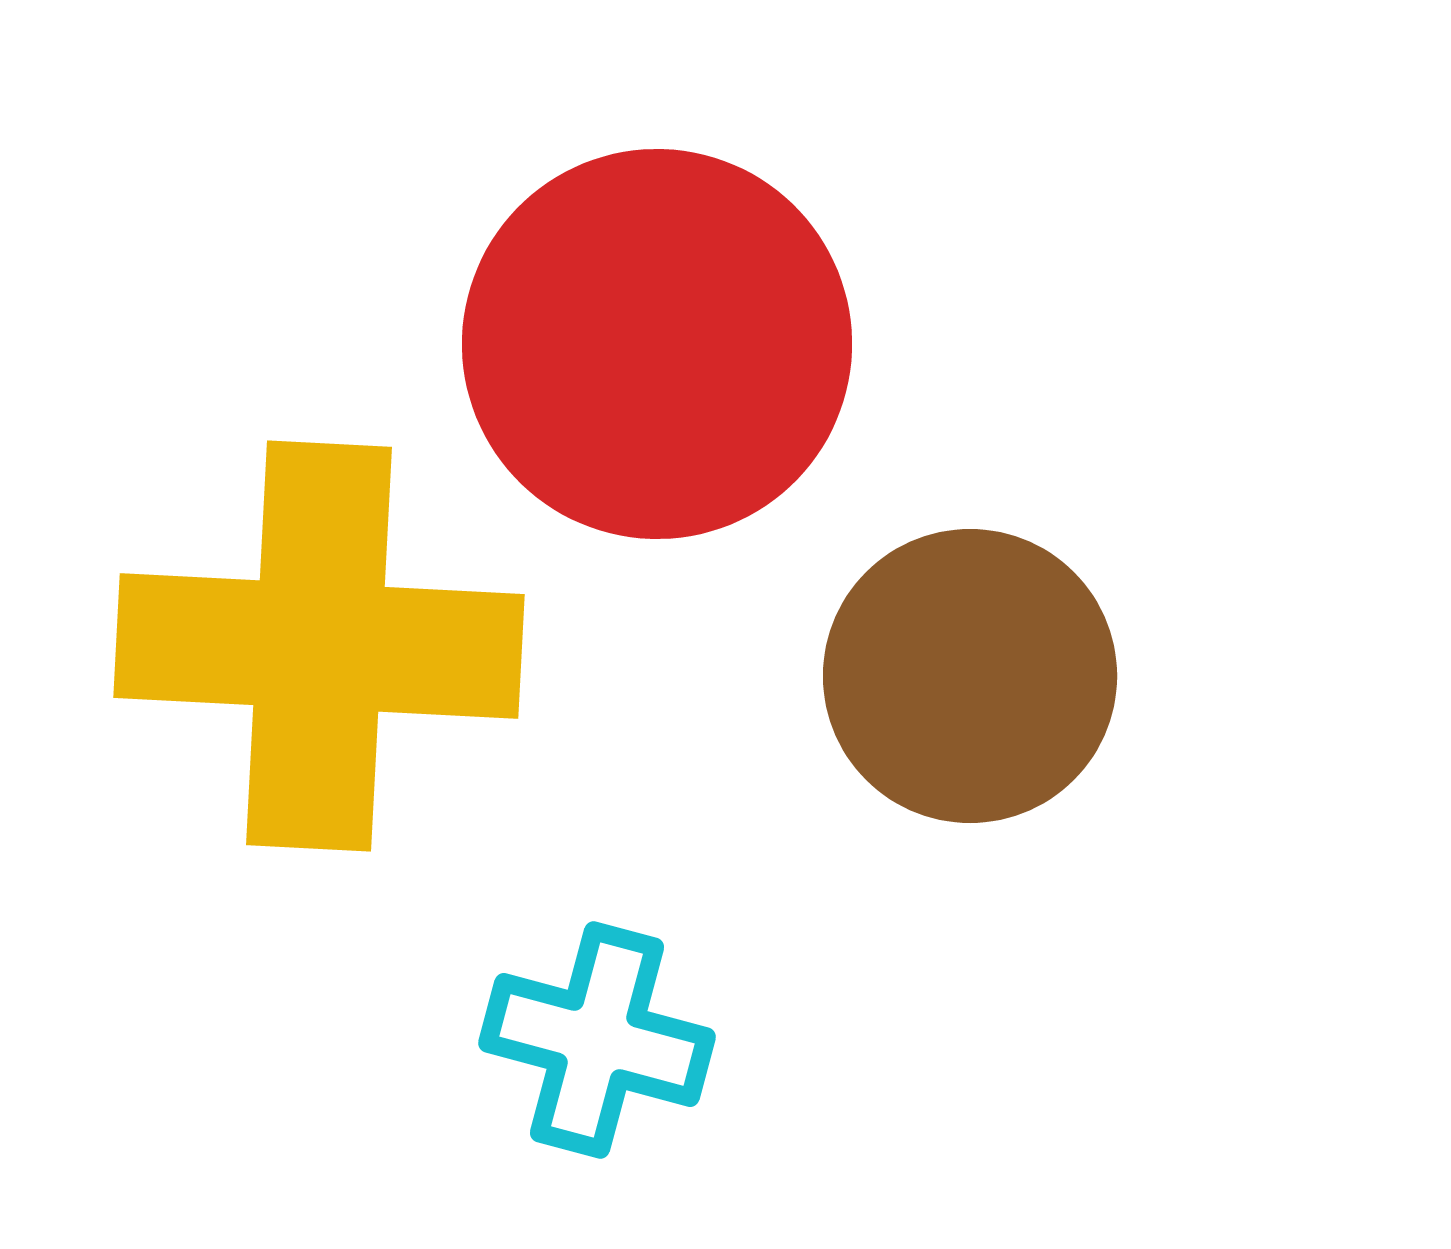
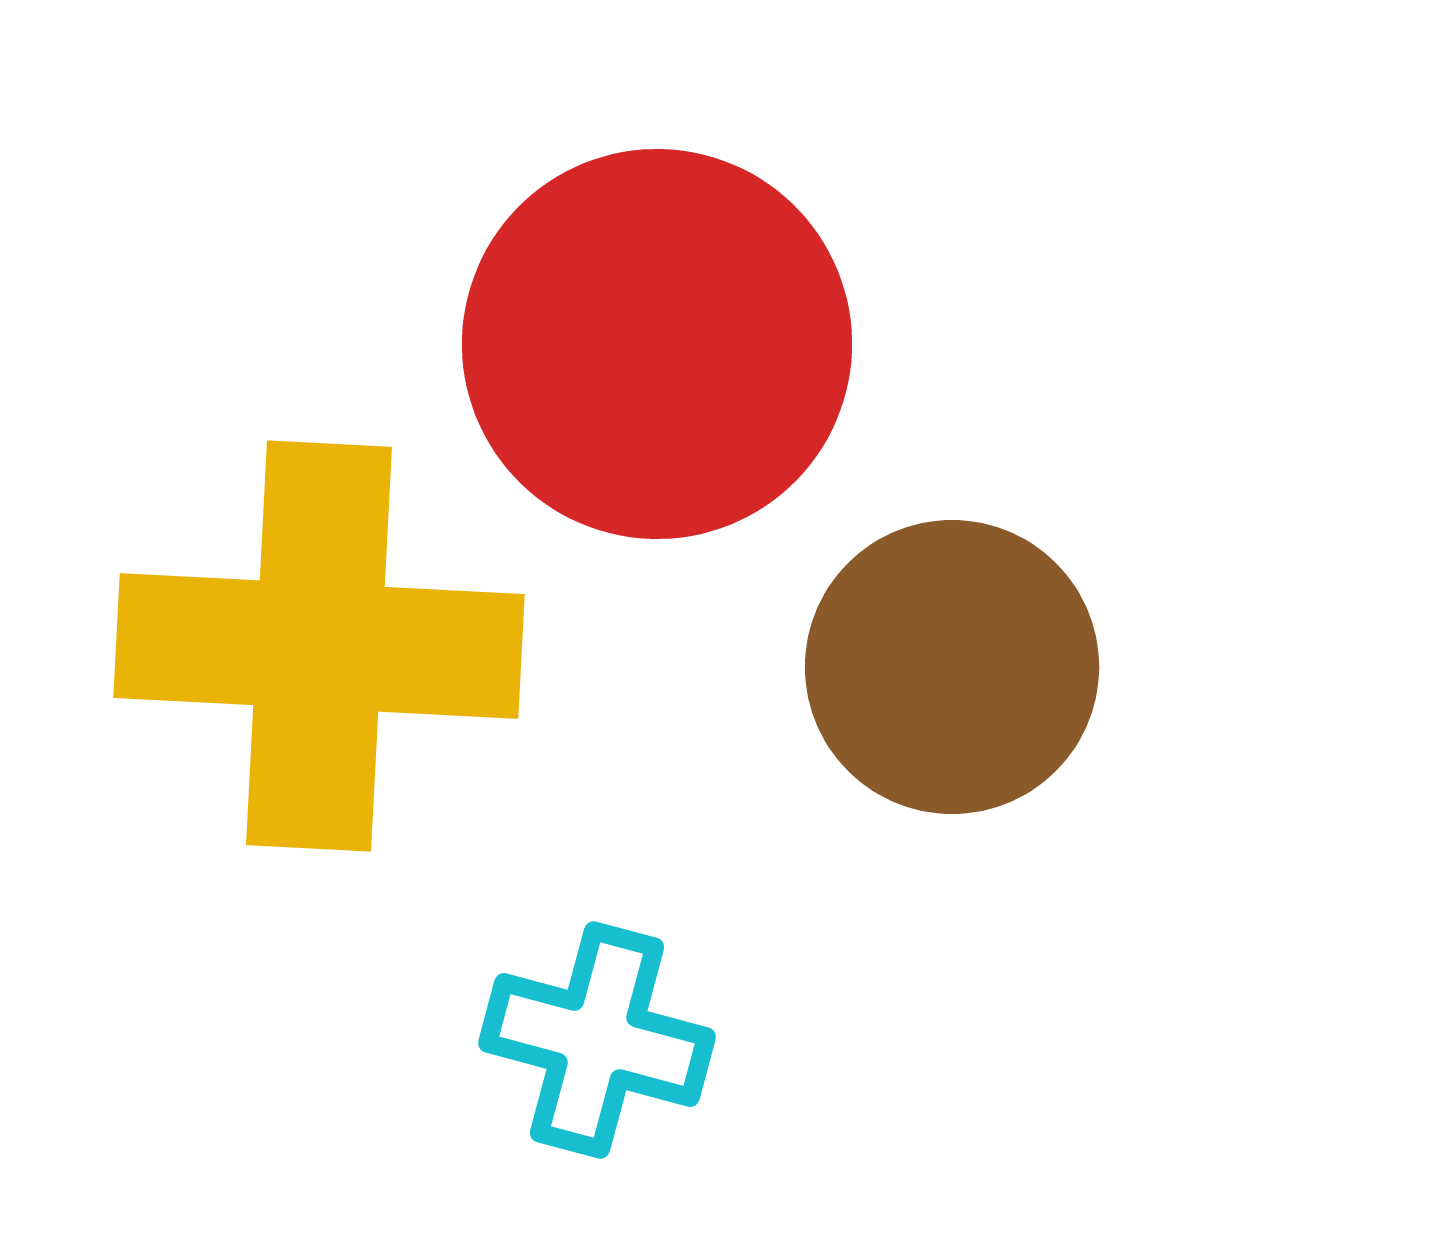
brown circle: moved 18 px left, 9 px up
